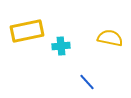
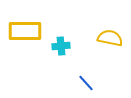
yellow rectangle: moved 2 px left; rotated 12 degrees clockwise
blue line: moved 1 px left, 1 px down
